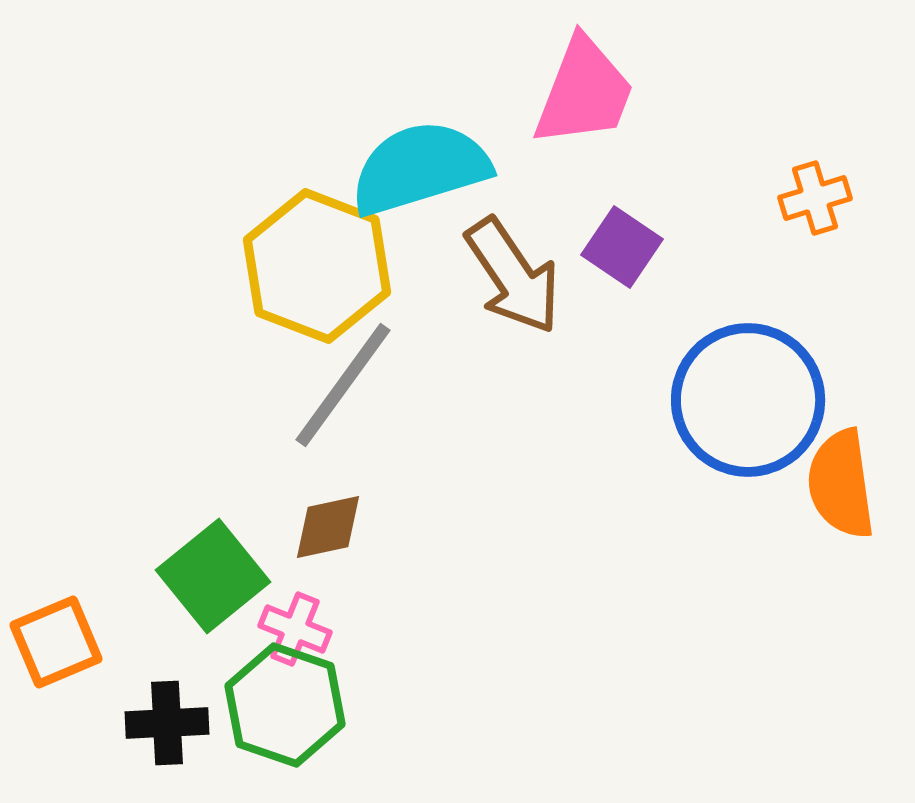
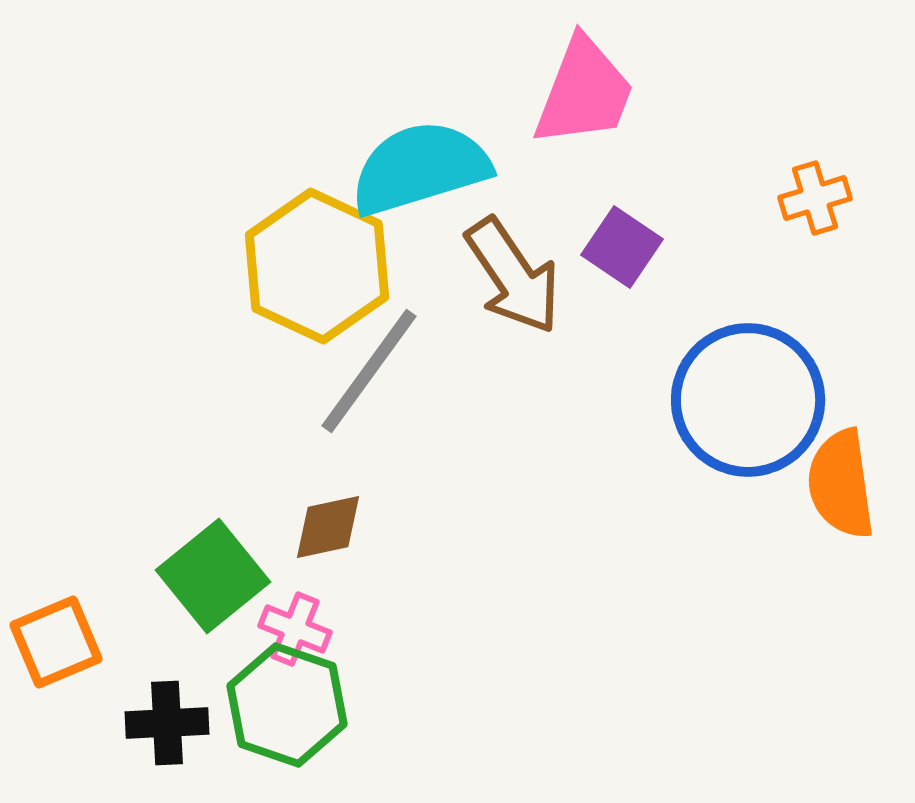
yellow hexagon: rotated 4 degrees clockwise
gray line: moved 26 px right, 14 px up
green hexagon: moved 2 px right
